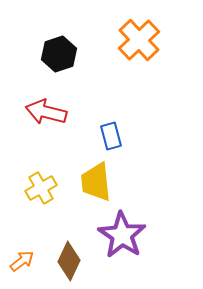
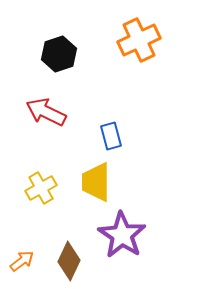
orange cross: rotated 18 degrees clockwise
red arrow: rotated 12 degrees clockwise
yellow trapezoid: rotated 6 degrees clockwise
